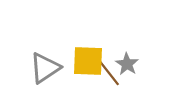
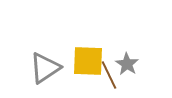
brown line: moved 2 px down; rotated 12 degrees clockwise
